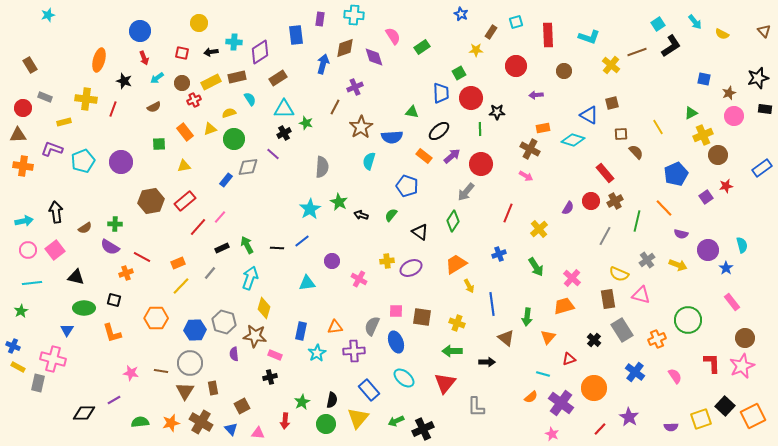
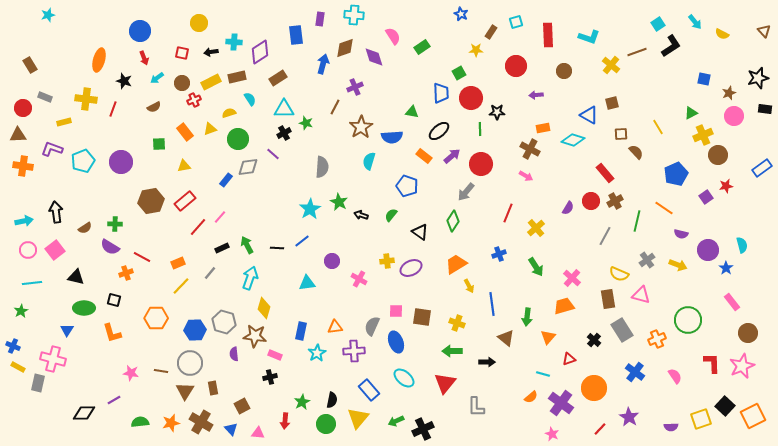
green circle at (234, 139): moved 4 px right
orange line at (664, 208): rotated 12 degrees counterclockwise
yellow cross at (539, 229): moved 3 px left, 1 px up
brown circle at (745, 338): moved 3 px right, 5 px up
